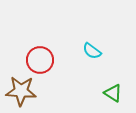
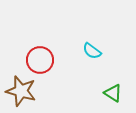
brown star: rotated 12 degrees clockwise
